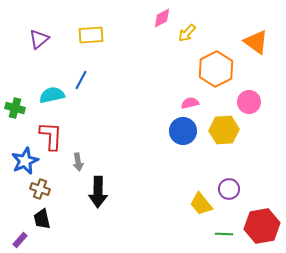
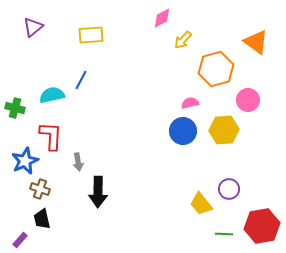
yellow arrow: moved 4 px left, 7 px down
purple triangle: moved 6 px left, 12 px up
orange hexagon: rotated 12 degrees clockwise
pink circle: moved 1 px left, 2 px up
